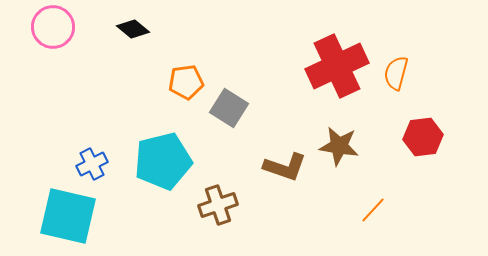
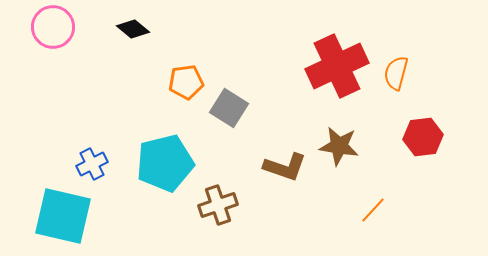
cyan pentagon: moved 2 px right, 2 px down
cyan square: moved 5 px left
